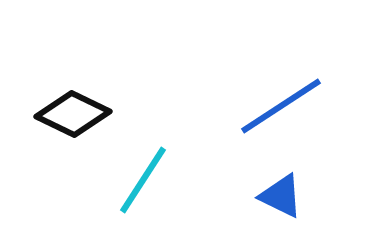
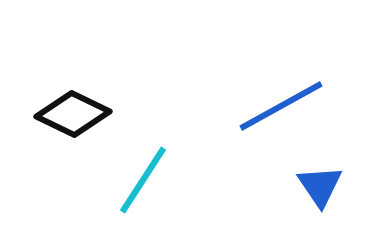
blue line: rotated 4 degrees clockwise
blue triangle: moved 39 px right, 10 px up; rotated 30 degrees clockwise
